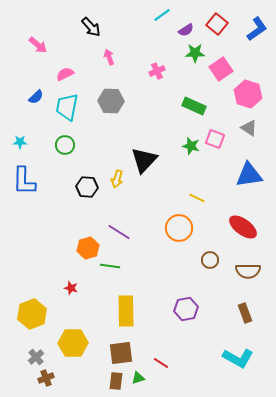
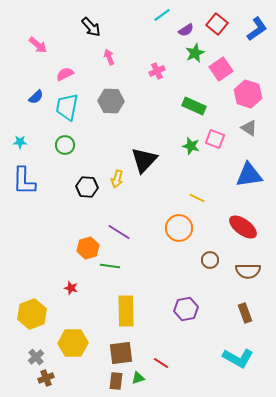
green star at (195, 53): rotated 24 degrees counterclockwise
